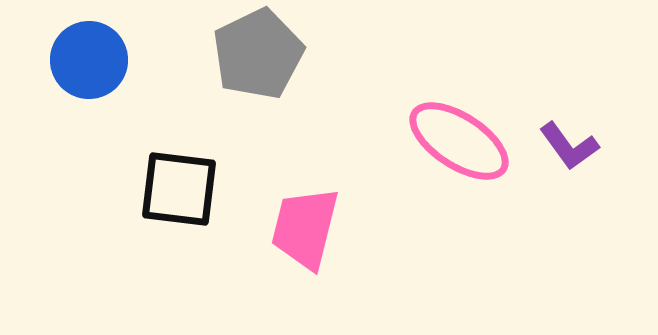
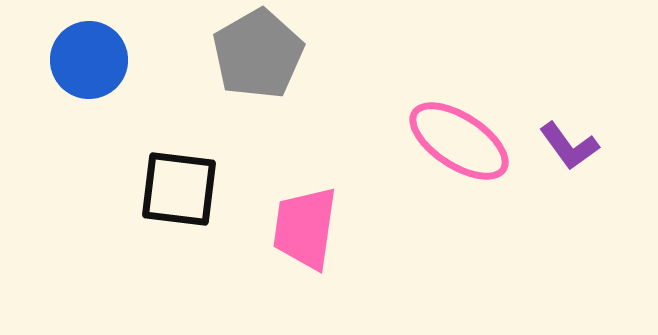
gray pentagon: rotated 4 degrees counterclockwise
pink trapezoid: rotated 6 degrees counterclockwise
